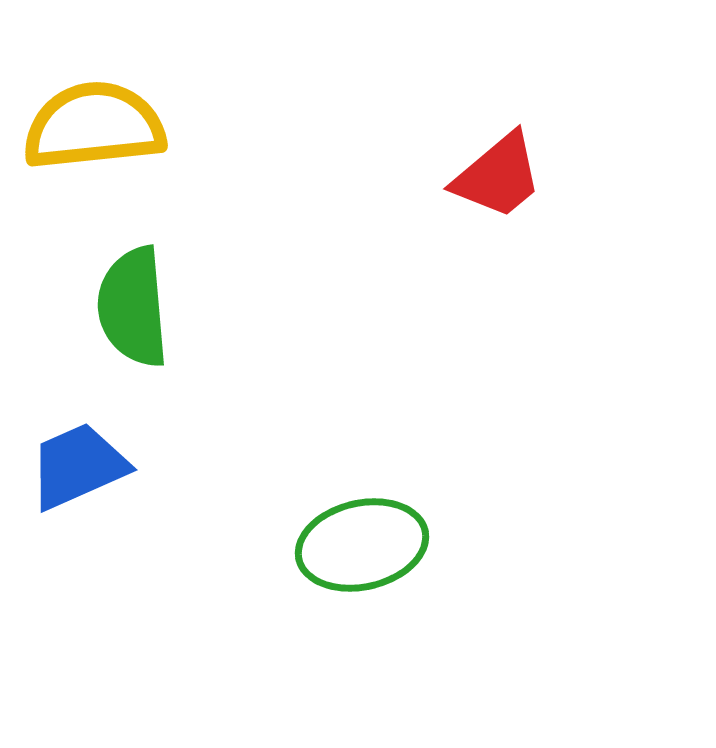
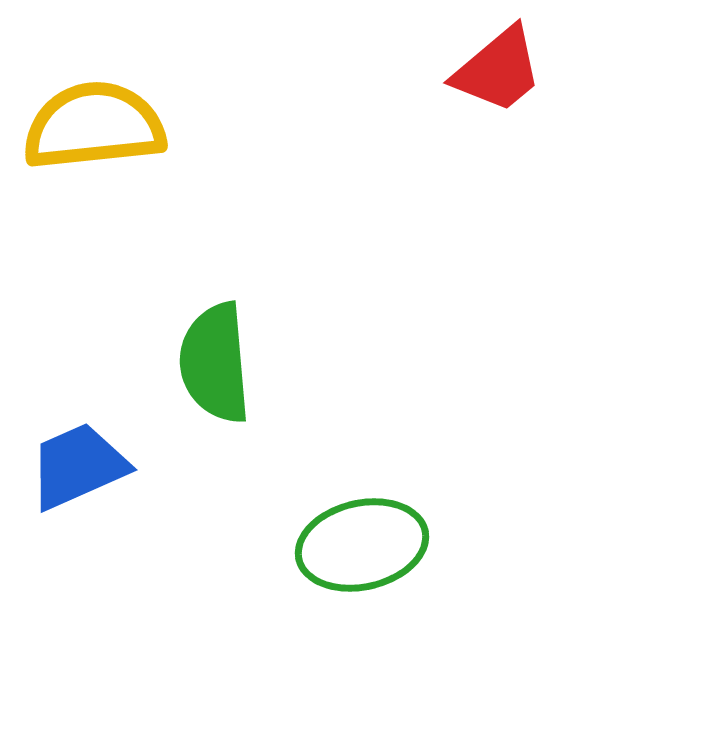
red trapezoid: moved 106 px up
green semicircle: moved 82 px right, 56 px down
